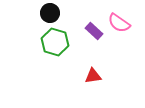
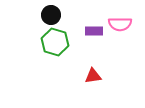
black circle: moved 1 px right, 2 px down
pink semicircle: moved 1 px right, 1 px down; rotated 35 degrees counterclockwise
purple rectangle: rotated 42 degrees counterclockwise
